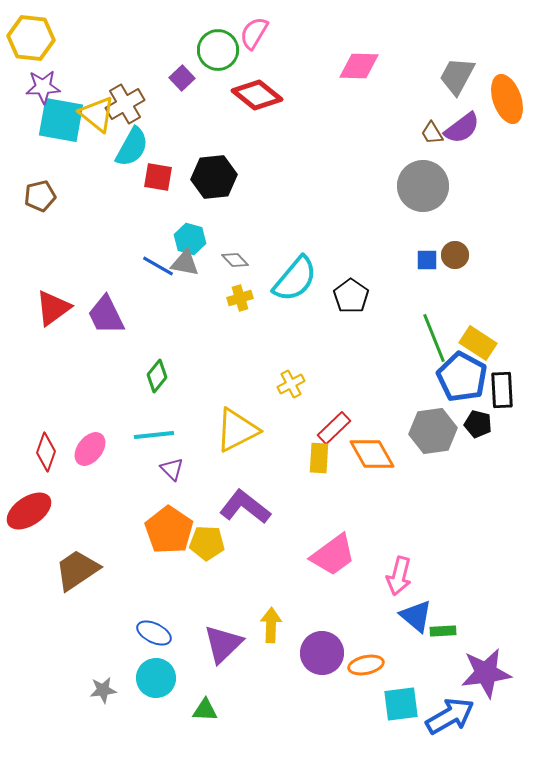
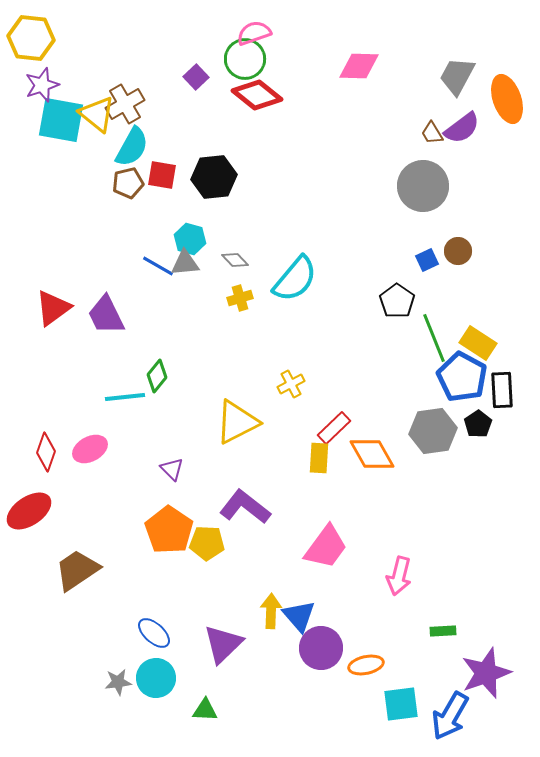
pink semicircle at (254, 33): rotated 40 degrees clockwise
green circle at (218, 50): moved 27 px right, 9 px down
purple square at (182, 78): moved 14 px right, 1 px up
purple star at (43, 87): moved 1 px left, 2 px up; rotated 16 degrees counterclockwise
red square at (158, 177): moved 4 px right, 2 px up
brown pentagon at (40, 196): moved 88 px right, 13 px up
brown circle at (455, 255): moved 3 px right, 4 px up
blue square at (427, 260): rotated 25 degrees counterclockwise
gray triangle at (185, 263): rotated 16 degrees counterclockwise
black pentagon at (351, 296): moved 46 px right, 5 px down
black pentagon at (478, 424): rotated 24 degrees clockwise
yellow triangle at (237, 430): moved 8 px up
cyan line at (154, 435): moved 29 px left, 38 px up
pink ellipse at (90, 449): rotated 24 degrees clockwise
pink trapezoid at (333, 555): moved 7 px left, 8 px up; rotated 18 degrees counterclockwise
blue triangle at (416, 616): moved 117 px left; rotated 9 degrees clockwise
yellow arrow at (271, 625): moved 14 px up
blue ellipse at (154, 633): rotated 16 degrees clockwise
purple circle at (322, 653): moved 1 px left, 5 px up
purple star at (486, 673): rotated 12 degrees counterclockwise
gray star at (103, 690): moved 15 px right, 8 px up
blue arrow at (450, 716): rotated 150 degrees clockwise
